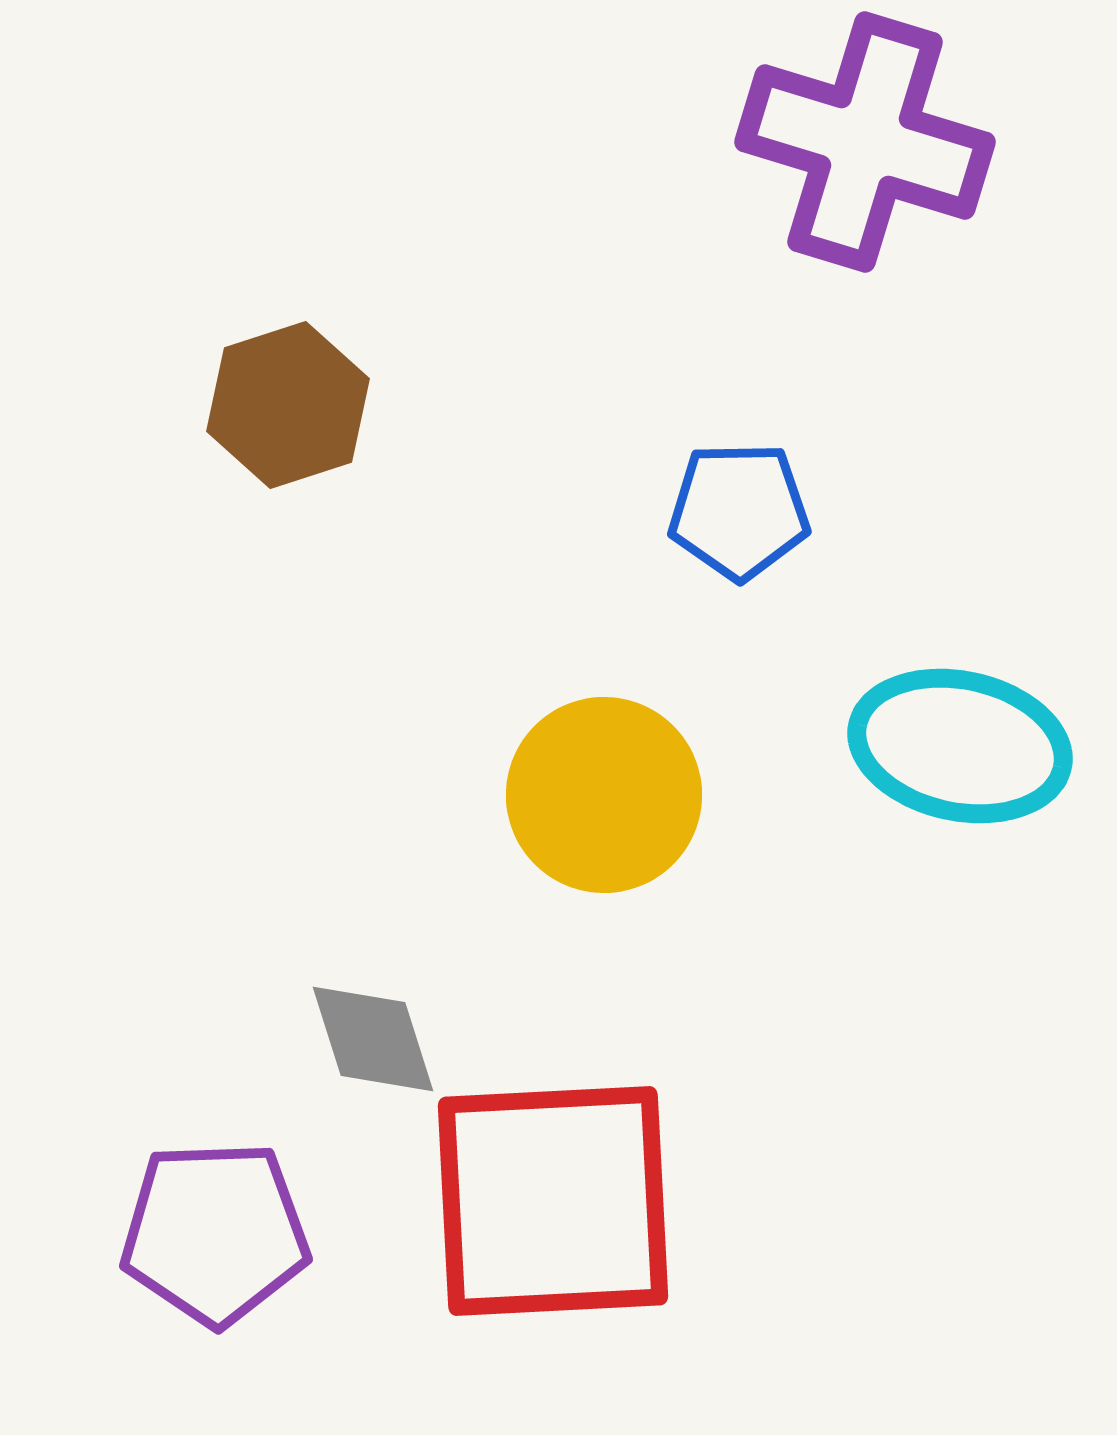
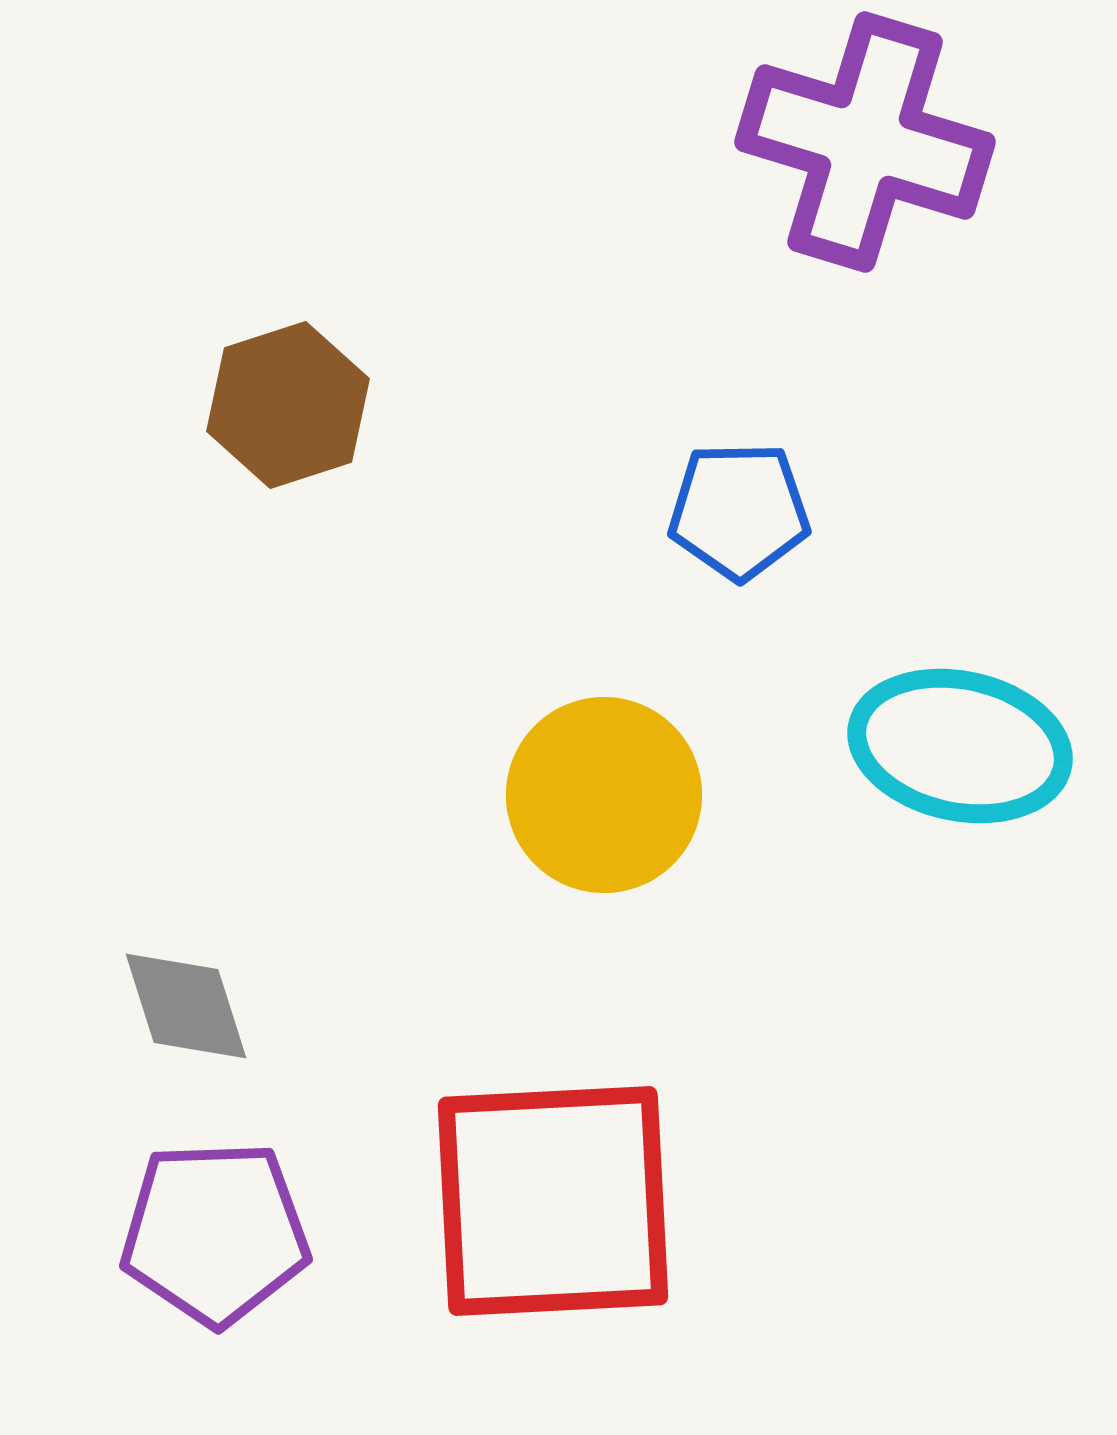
gray diamond: moved 187 px left, 33 px up
